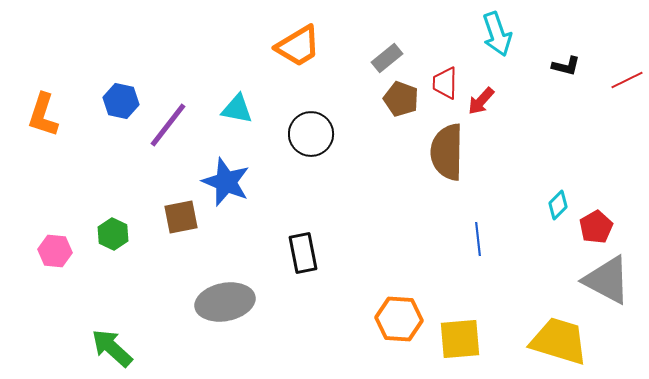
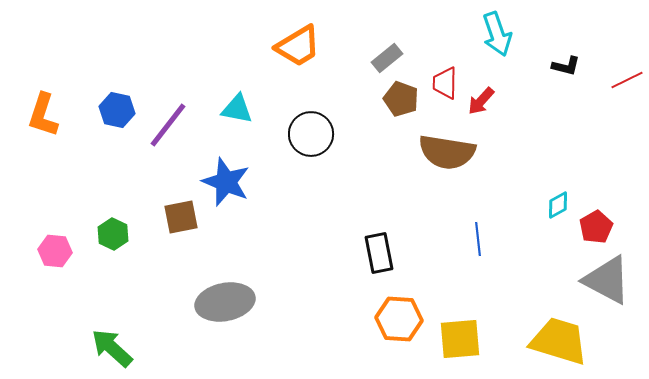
blue hexagon: moved 4 px left, 9 px down
brown semicircle: rotated 82 degrees counterclockwise
cyan diamond: rotated 16 degrees clockwise
black rectangle: moved 76 px right
